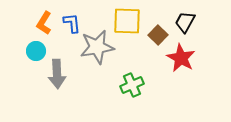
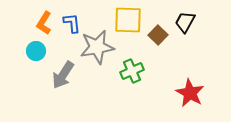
yellow square: moved 1 px right, 1 px up
red star: moved 9 px right, 35 px down
gray arrow: moved 6 px right, 1 px down; rotated 36 degrees clockwise
green cross: moved 14 px up
